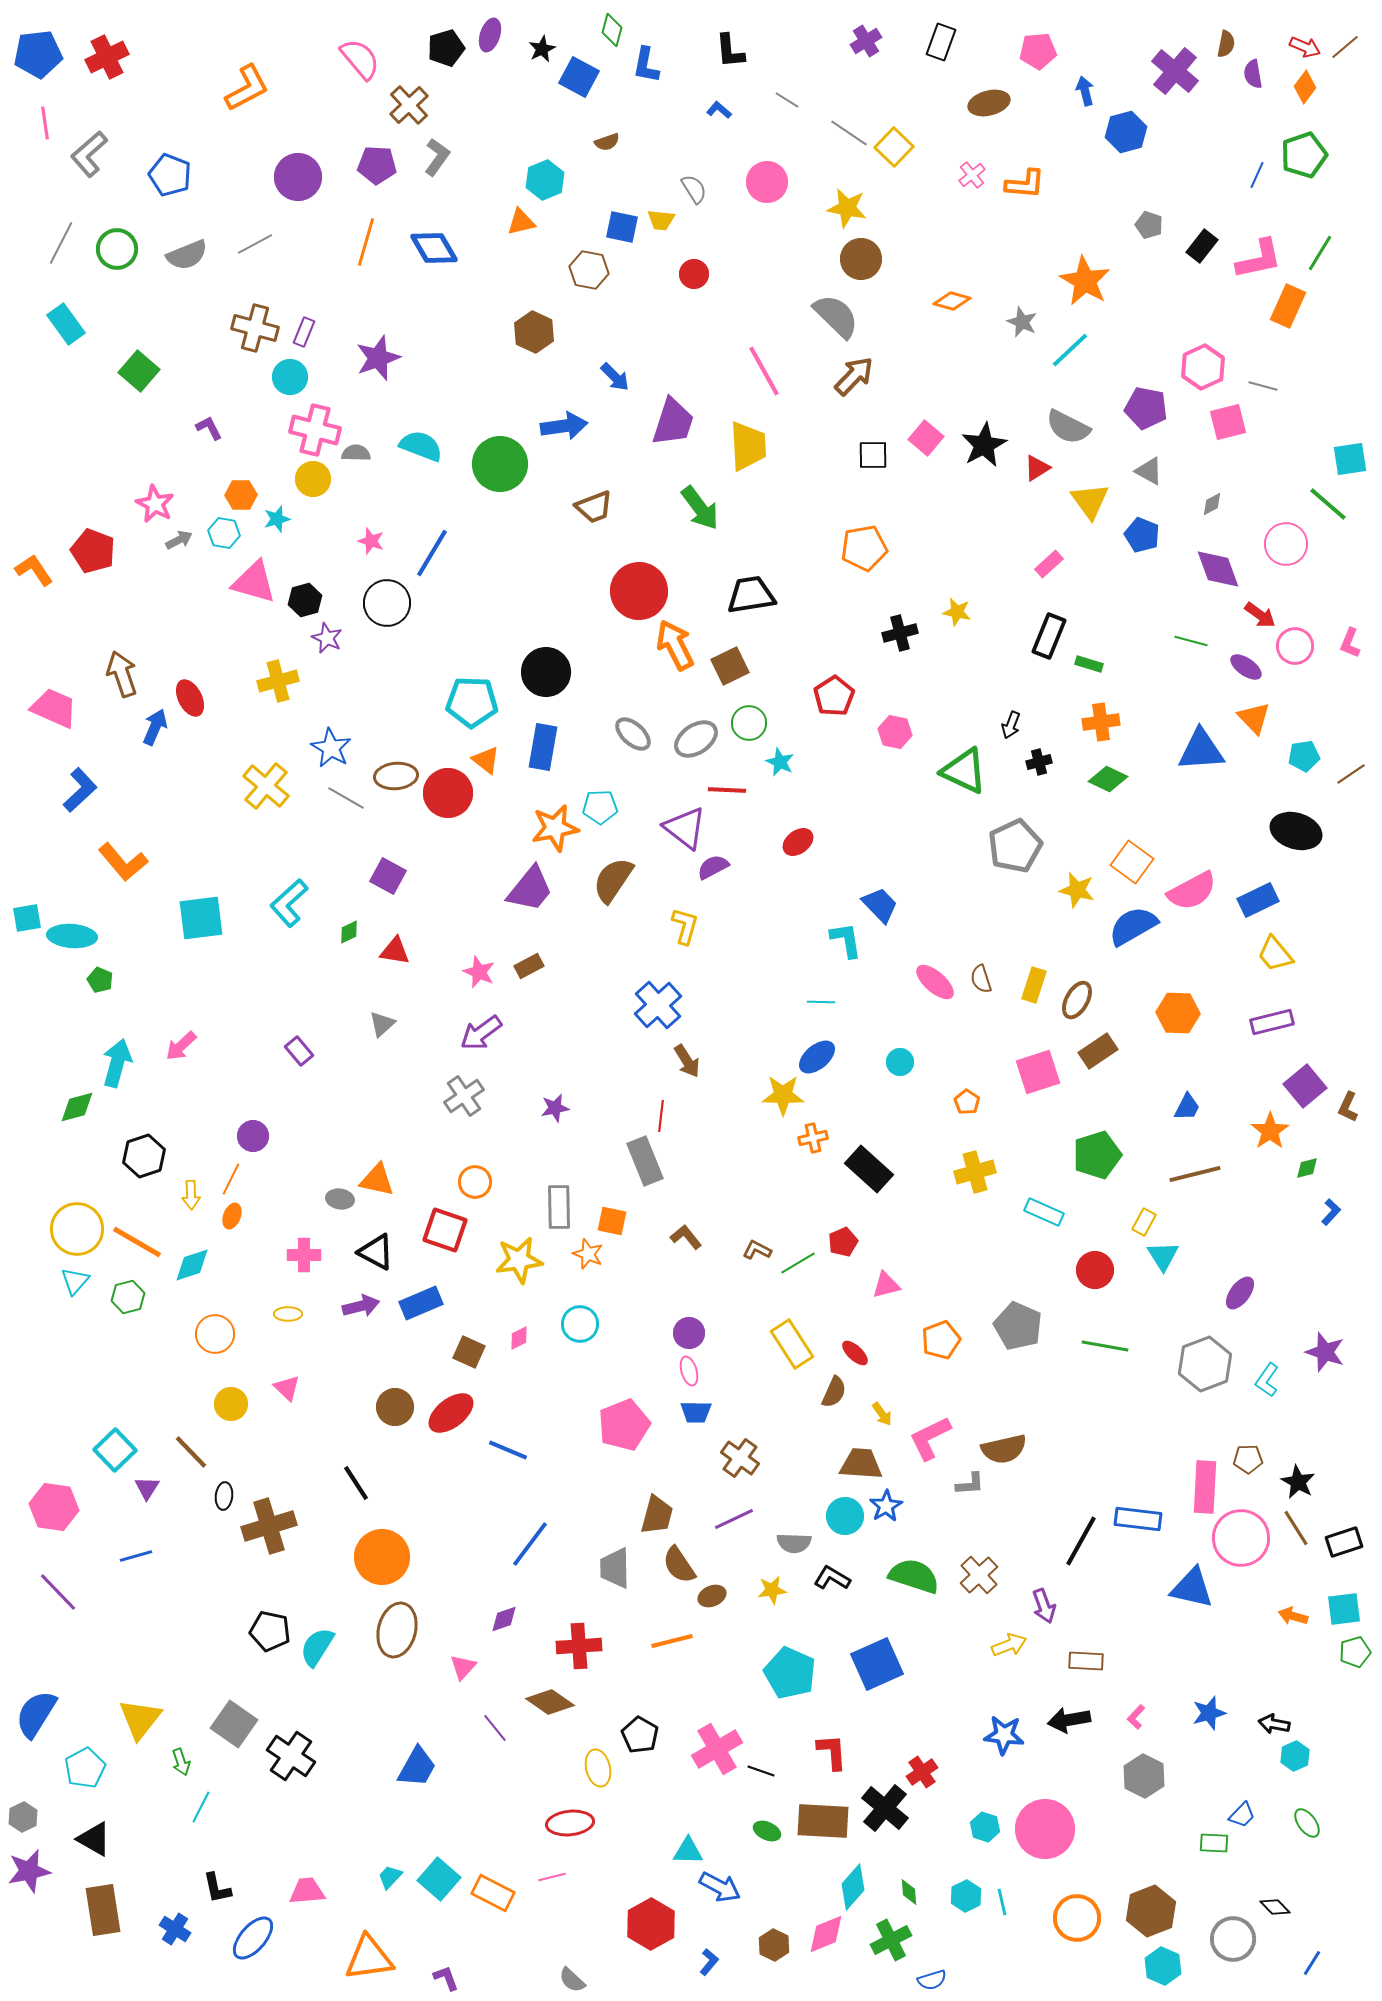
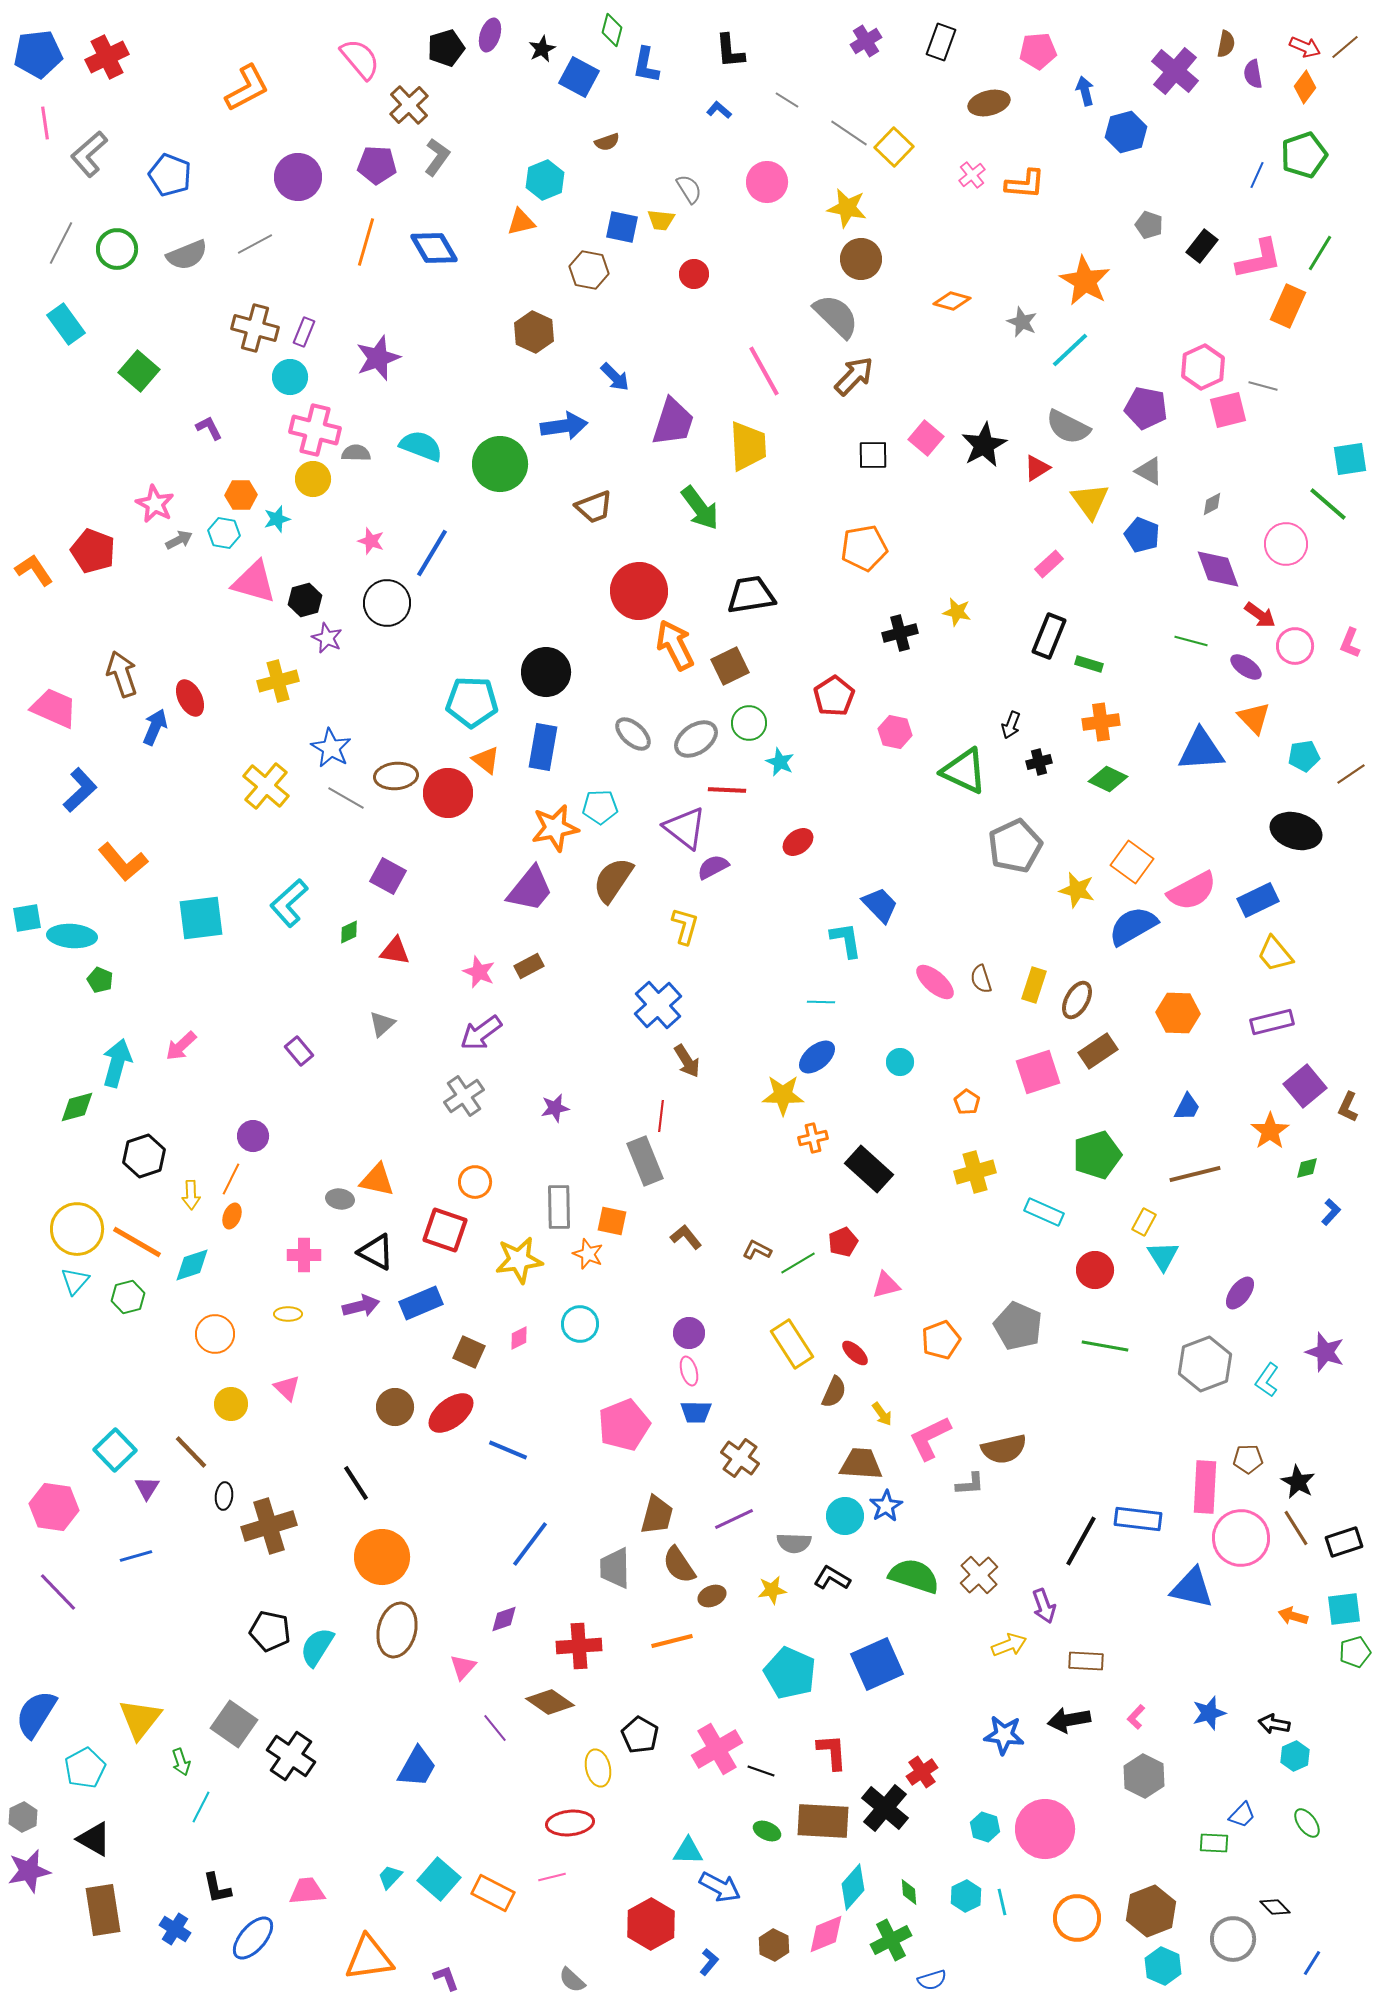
gray semicircle at (694, 189): moved 5 px left
pink square at (1228, 422): moved 12 px up
